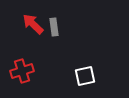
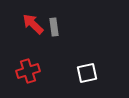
red cross: moved 6 px right
white square: moved 2 px right, 3 px up
